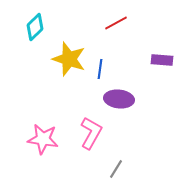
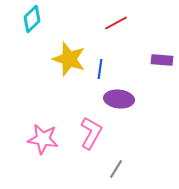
cyan diamond: moved 3 px left, 8 px up
